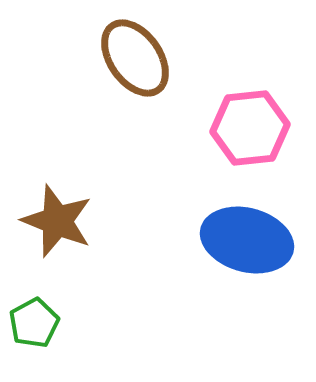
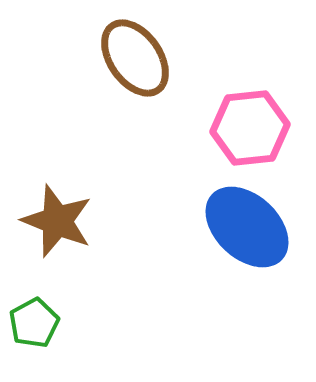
blue ellipse: moved 13 px up; rotated 28 degrees clockwise
